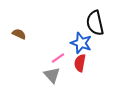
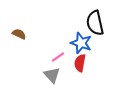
pink line: moved 1 px up
